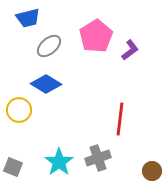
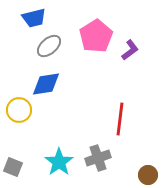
blue trapezoid: moved 6 px right
blue diamond: rotated 40 degrees counterclockwise
brown circle: moved 4 px left, 4 px down
